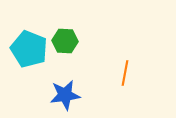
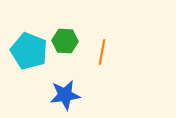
cyan pentagon: moved 2 px down
orange line: moved 23 px left, 21 px up
